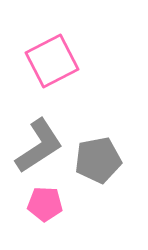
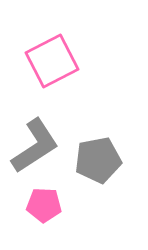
gray L-shape: moved 4 px left
pink pentagon: moved 1 px left, 1 px down
